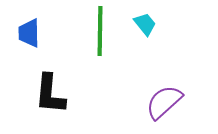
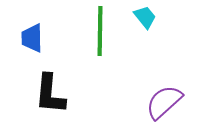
cyan trapezoid: moved 7 px up
blue trapezoid: moved 3 px right, 5 px down
